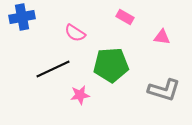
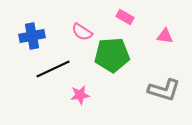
blue cross: moved 10 px right, 19 px down
pink semicircle: moved 7 px right, 1 px up
pink triangle: moved 3 px right, 1 px up
green pentagon: moved 1 px right, 10 px up
